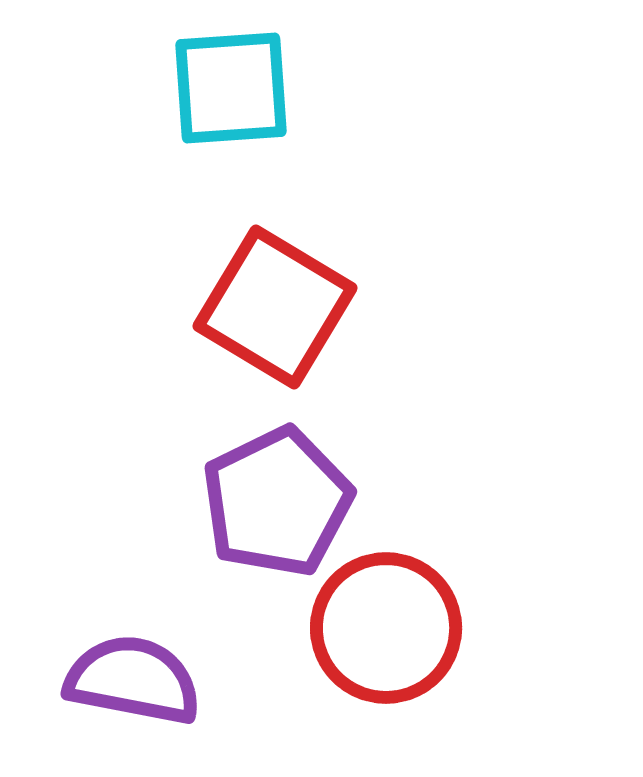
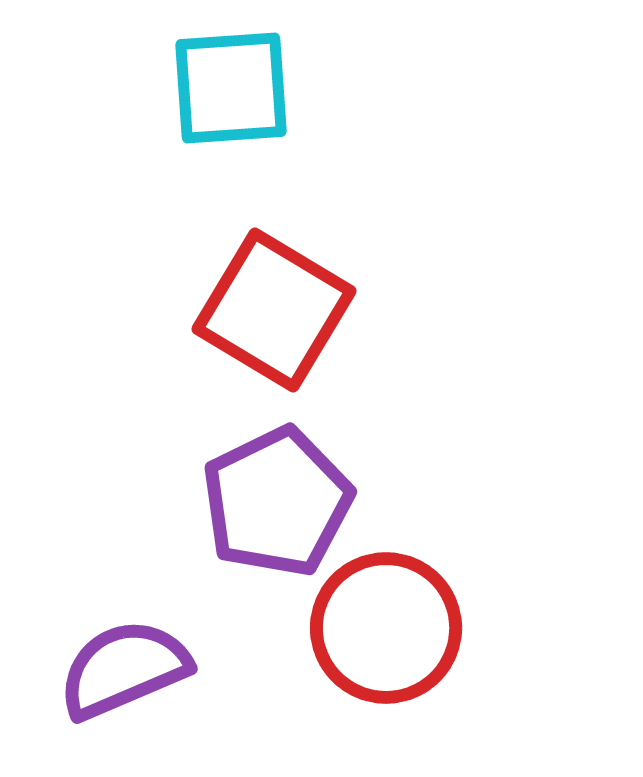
red square: moved 1 px left, 3 px down
purple semicircle: moved 9 px left, 11 px up; rotated 34 degrees counterclockwise
